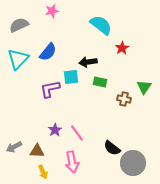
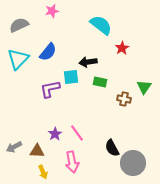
purple star: moved 4 px down
black semicircle: rotated 24 degrees clockwise
